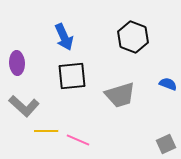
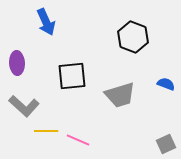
blue arrow: moved 18 px left, 15 px up
blue semicircle: moved 2 px left
